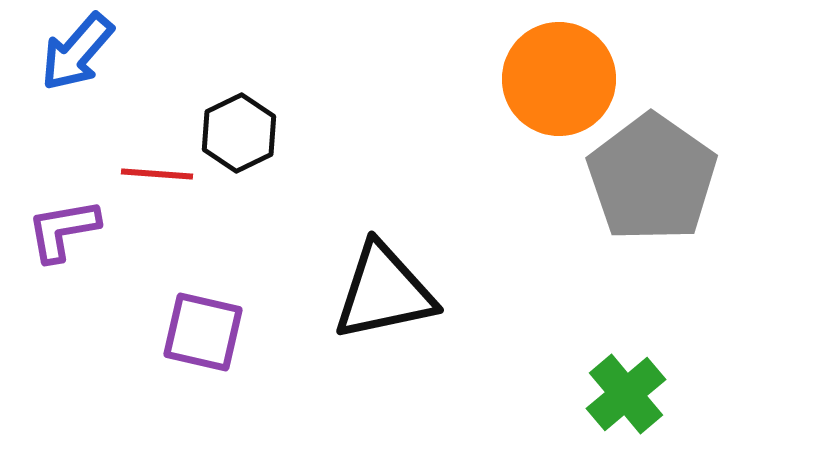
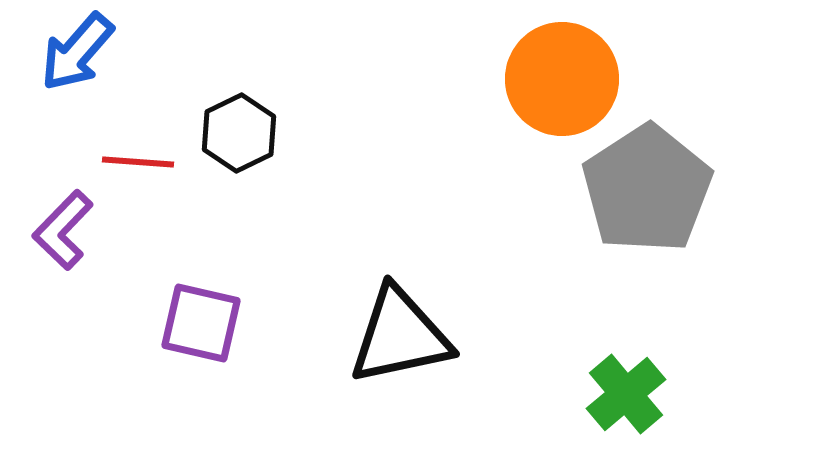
orange circle: moved 3 px right
red line: moved 19 px left, 12 px up
gray pentagon: moved 5 px left, 11 px down; rotated 4 degrees clockwise
purple L-shape: rotated 36 degrees counterclockwise
black triangle: moved 16 px right, 44 px down
purple square: moved 2 px left, 9 px up
